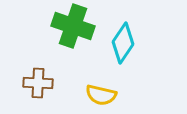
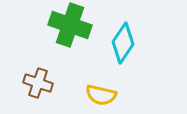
green cross: moved 3 px left, 1 px up
brown cross: rotated 16 degrees clockwise
